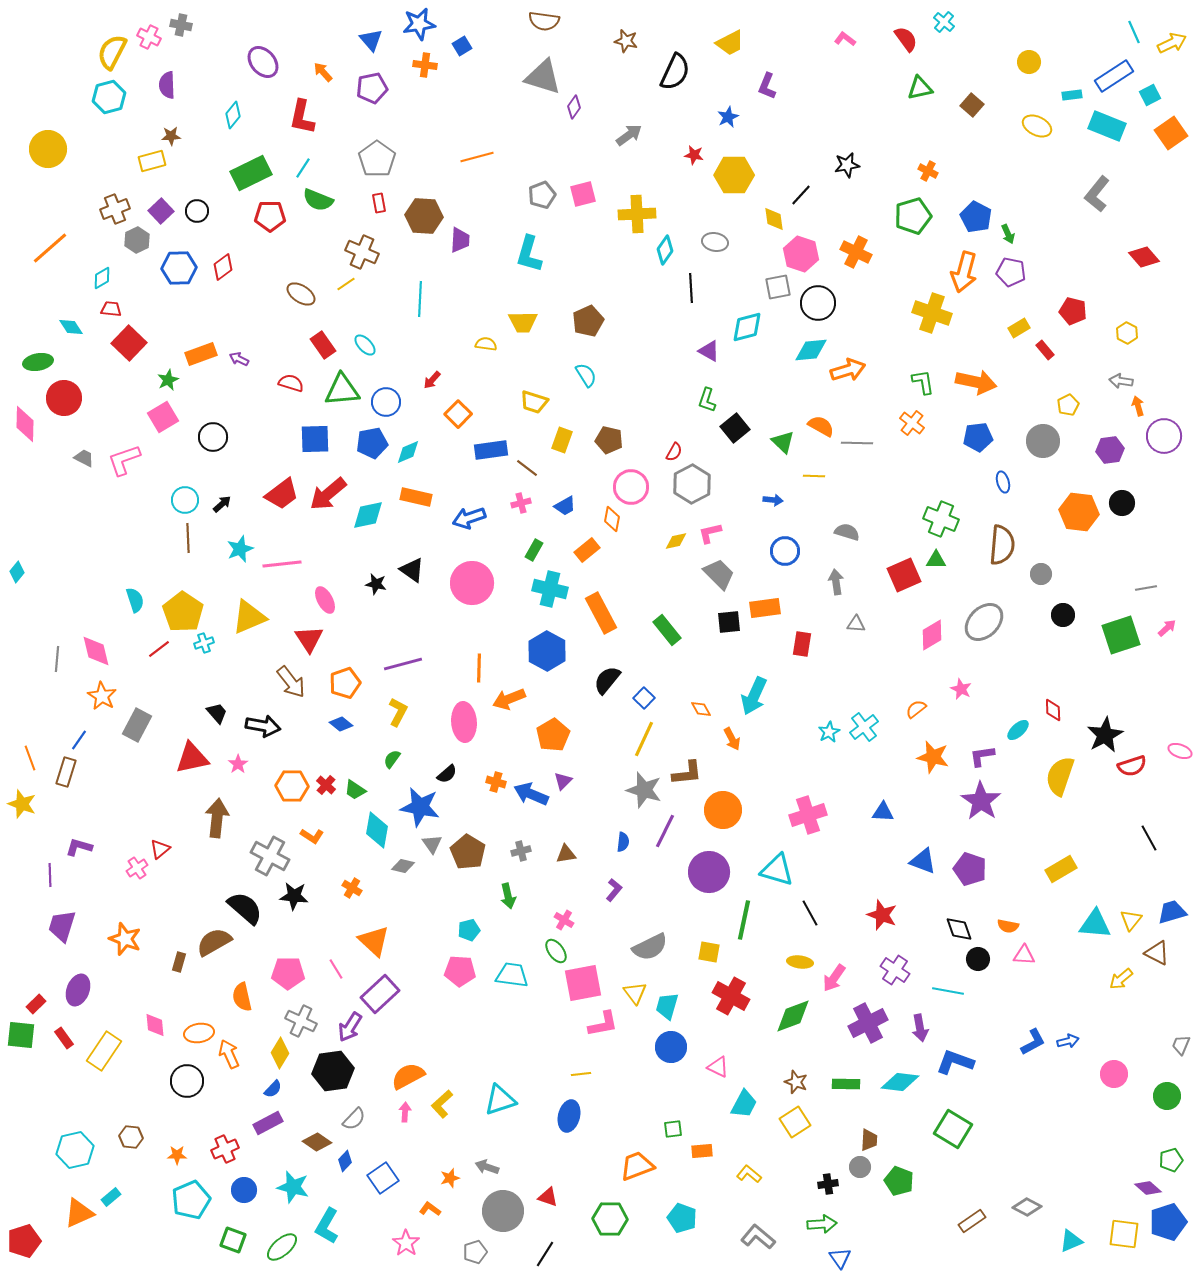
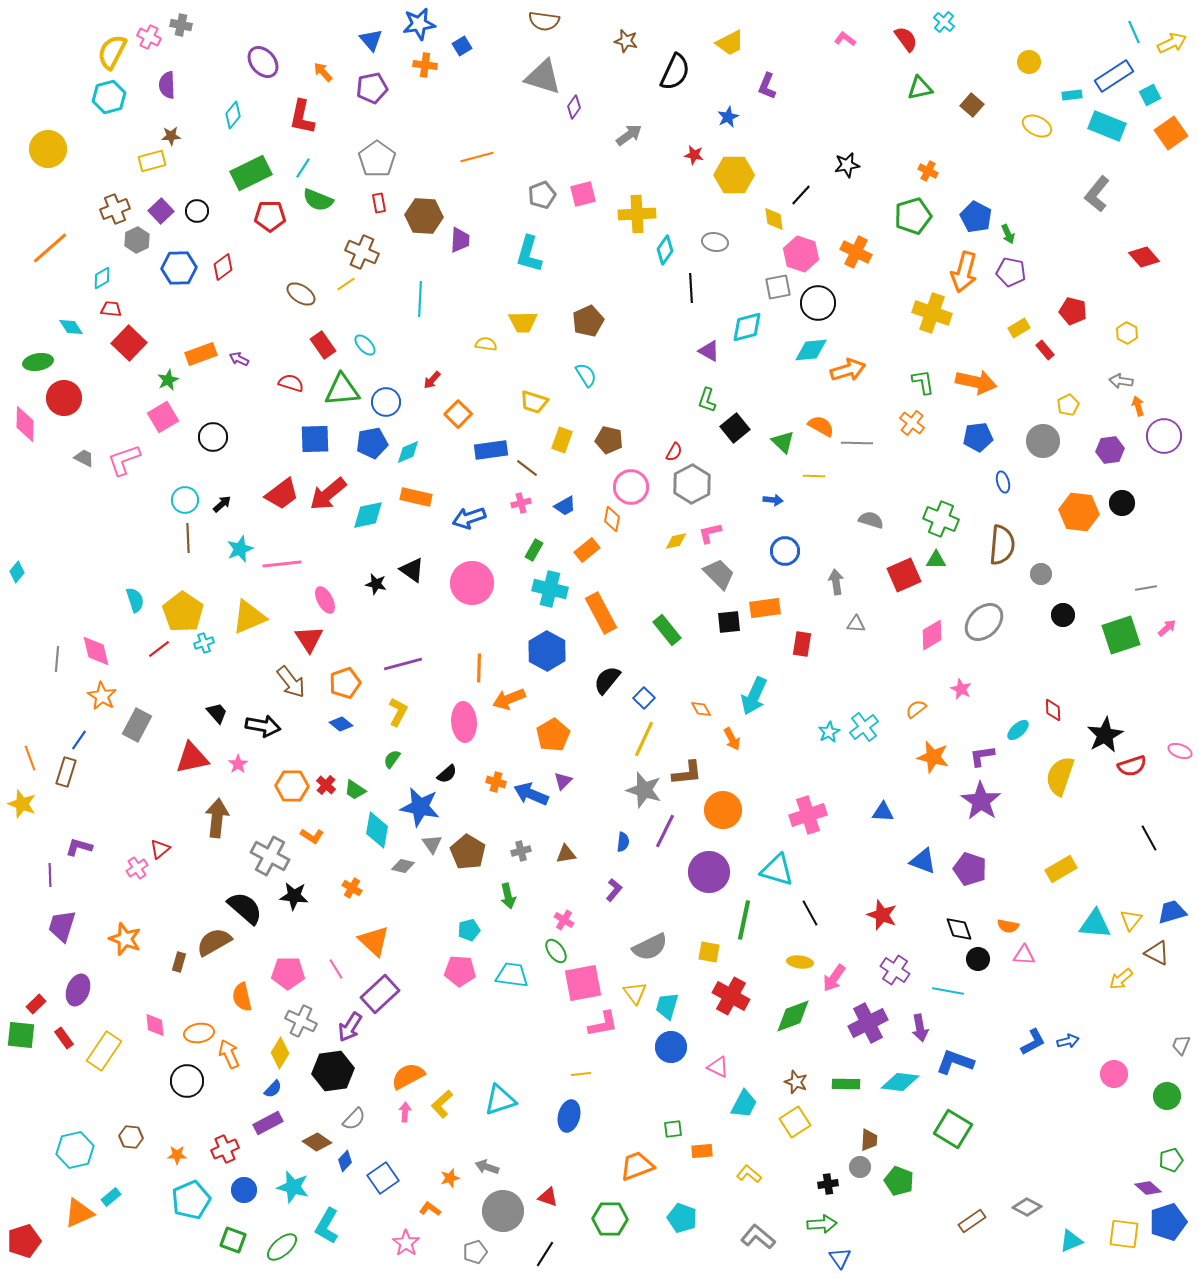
gray semicircle at (847, 532): moved 24 px right, 12 px up
